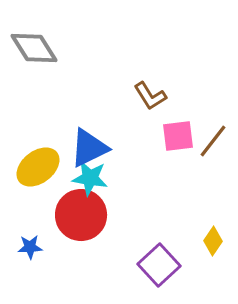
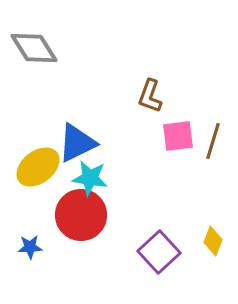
brown L-shape: rotated 52 degrees clockwise
brown line: rotated 21 degrees counterclockwise
blue triangle: moved 12 px left, 5 px up
yellow diamond: rotated 12 degrees counterclockwise
purple square: moved 13 px up
